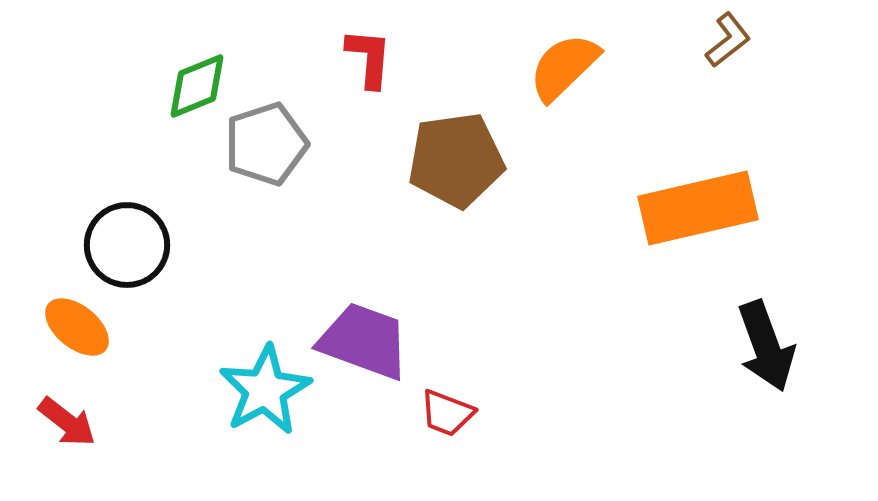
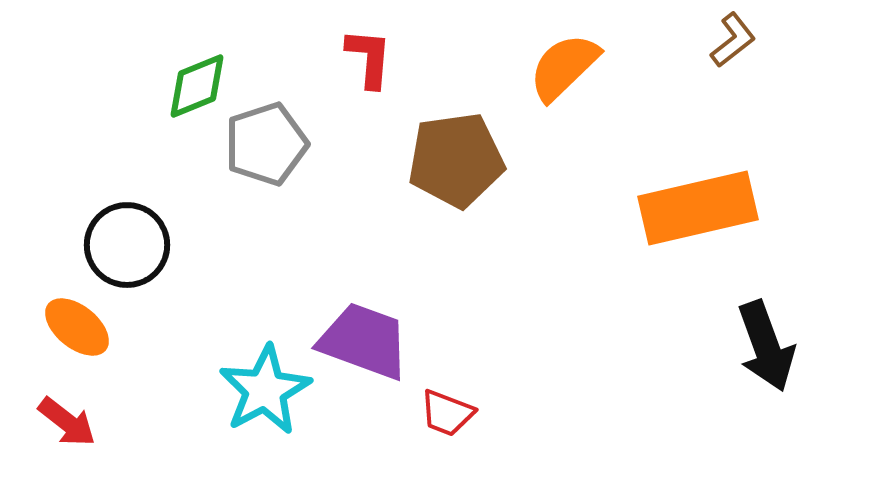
brown L-shape: moved 5 px right
